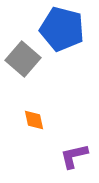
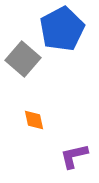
blue pentagon: rotated 30 degrees clockwise
